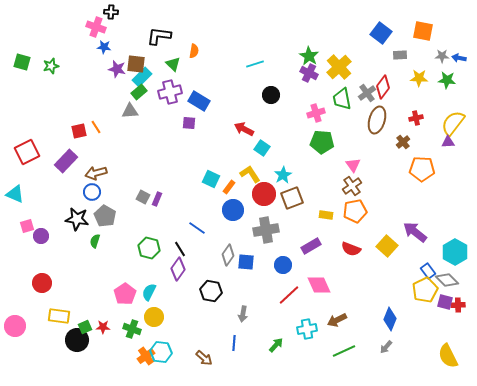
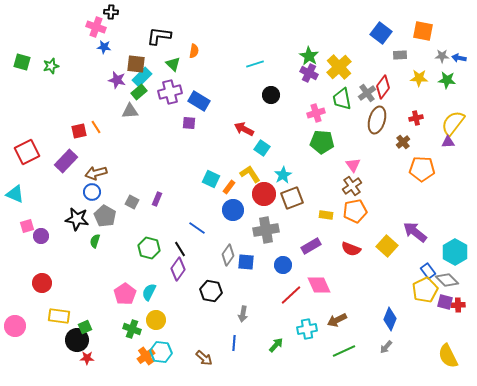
purple star at (117, 69): moved 11 px down
gray square at (143, 197): moved 11 px left, 5 px down
red line at (289, 295): moved 2 px right
yellow circle at (154, 317): moved 2 px right, 3 px down
red star at (103, 327): moved 16 px left, 31 px down
